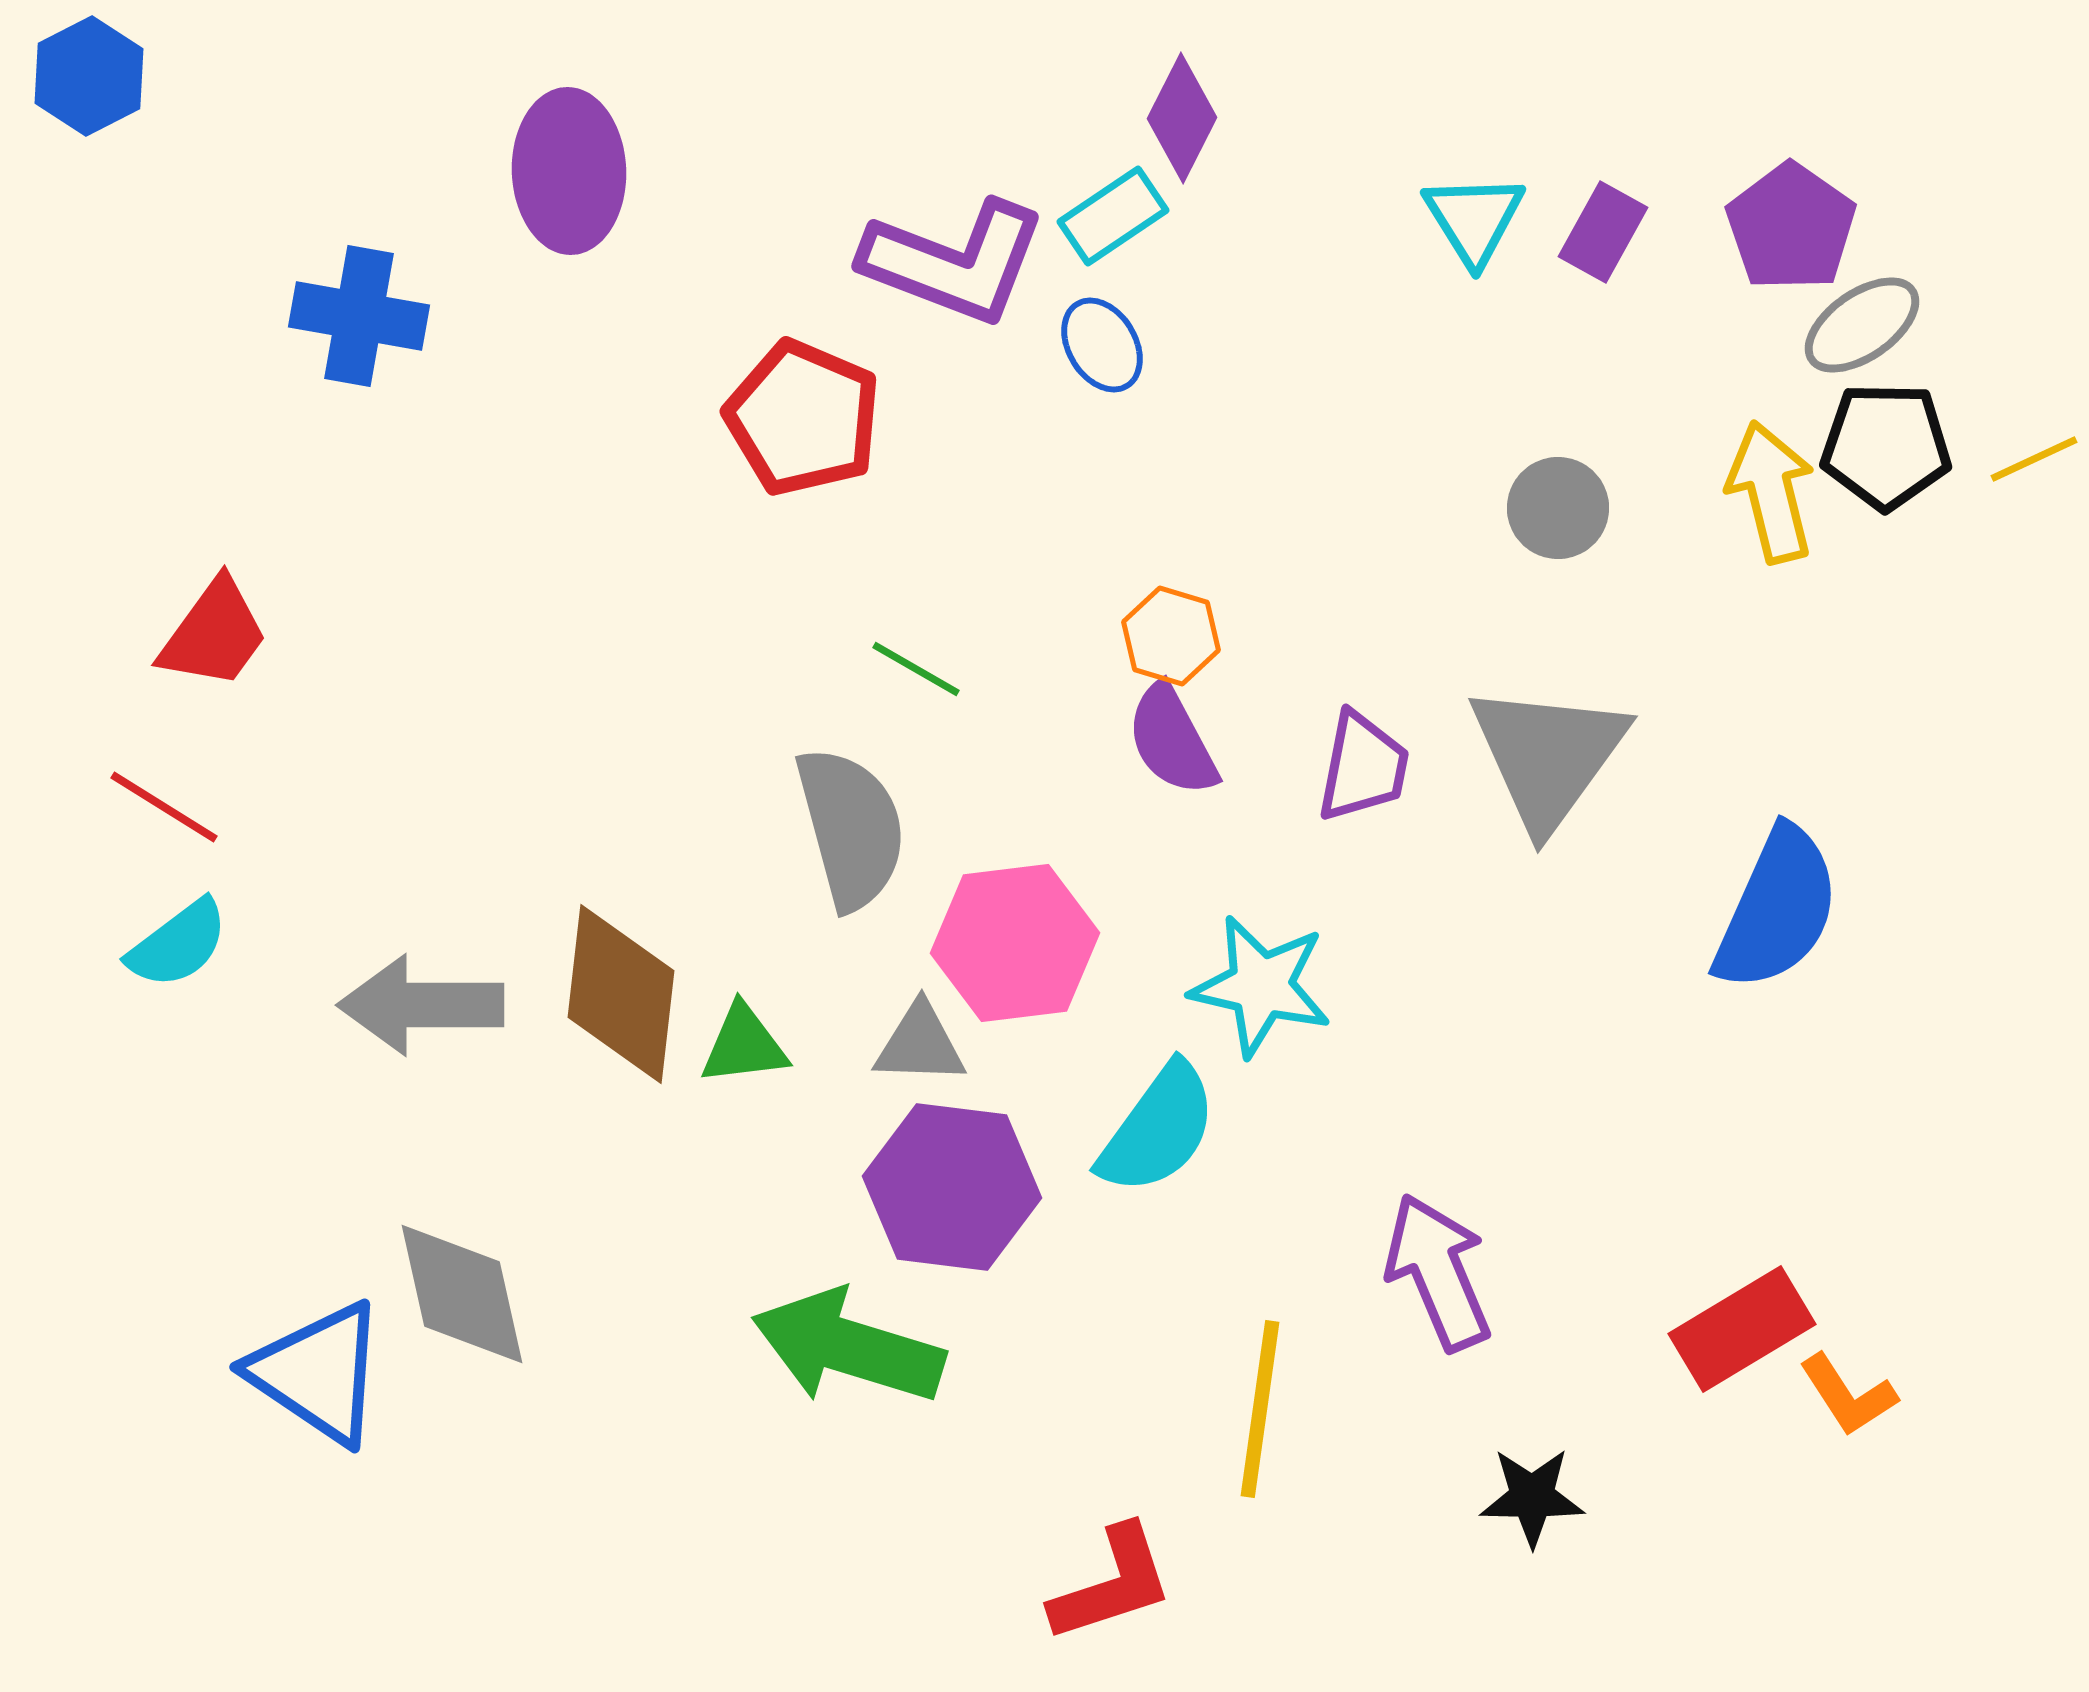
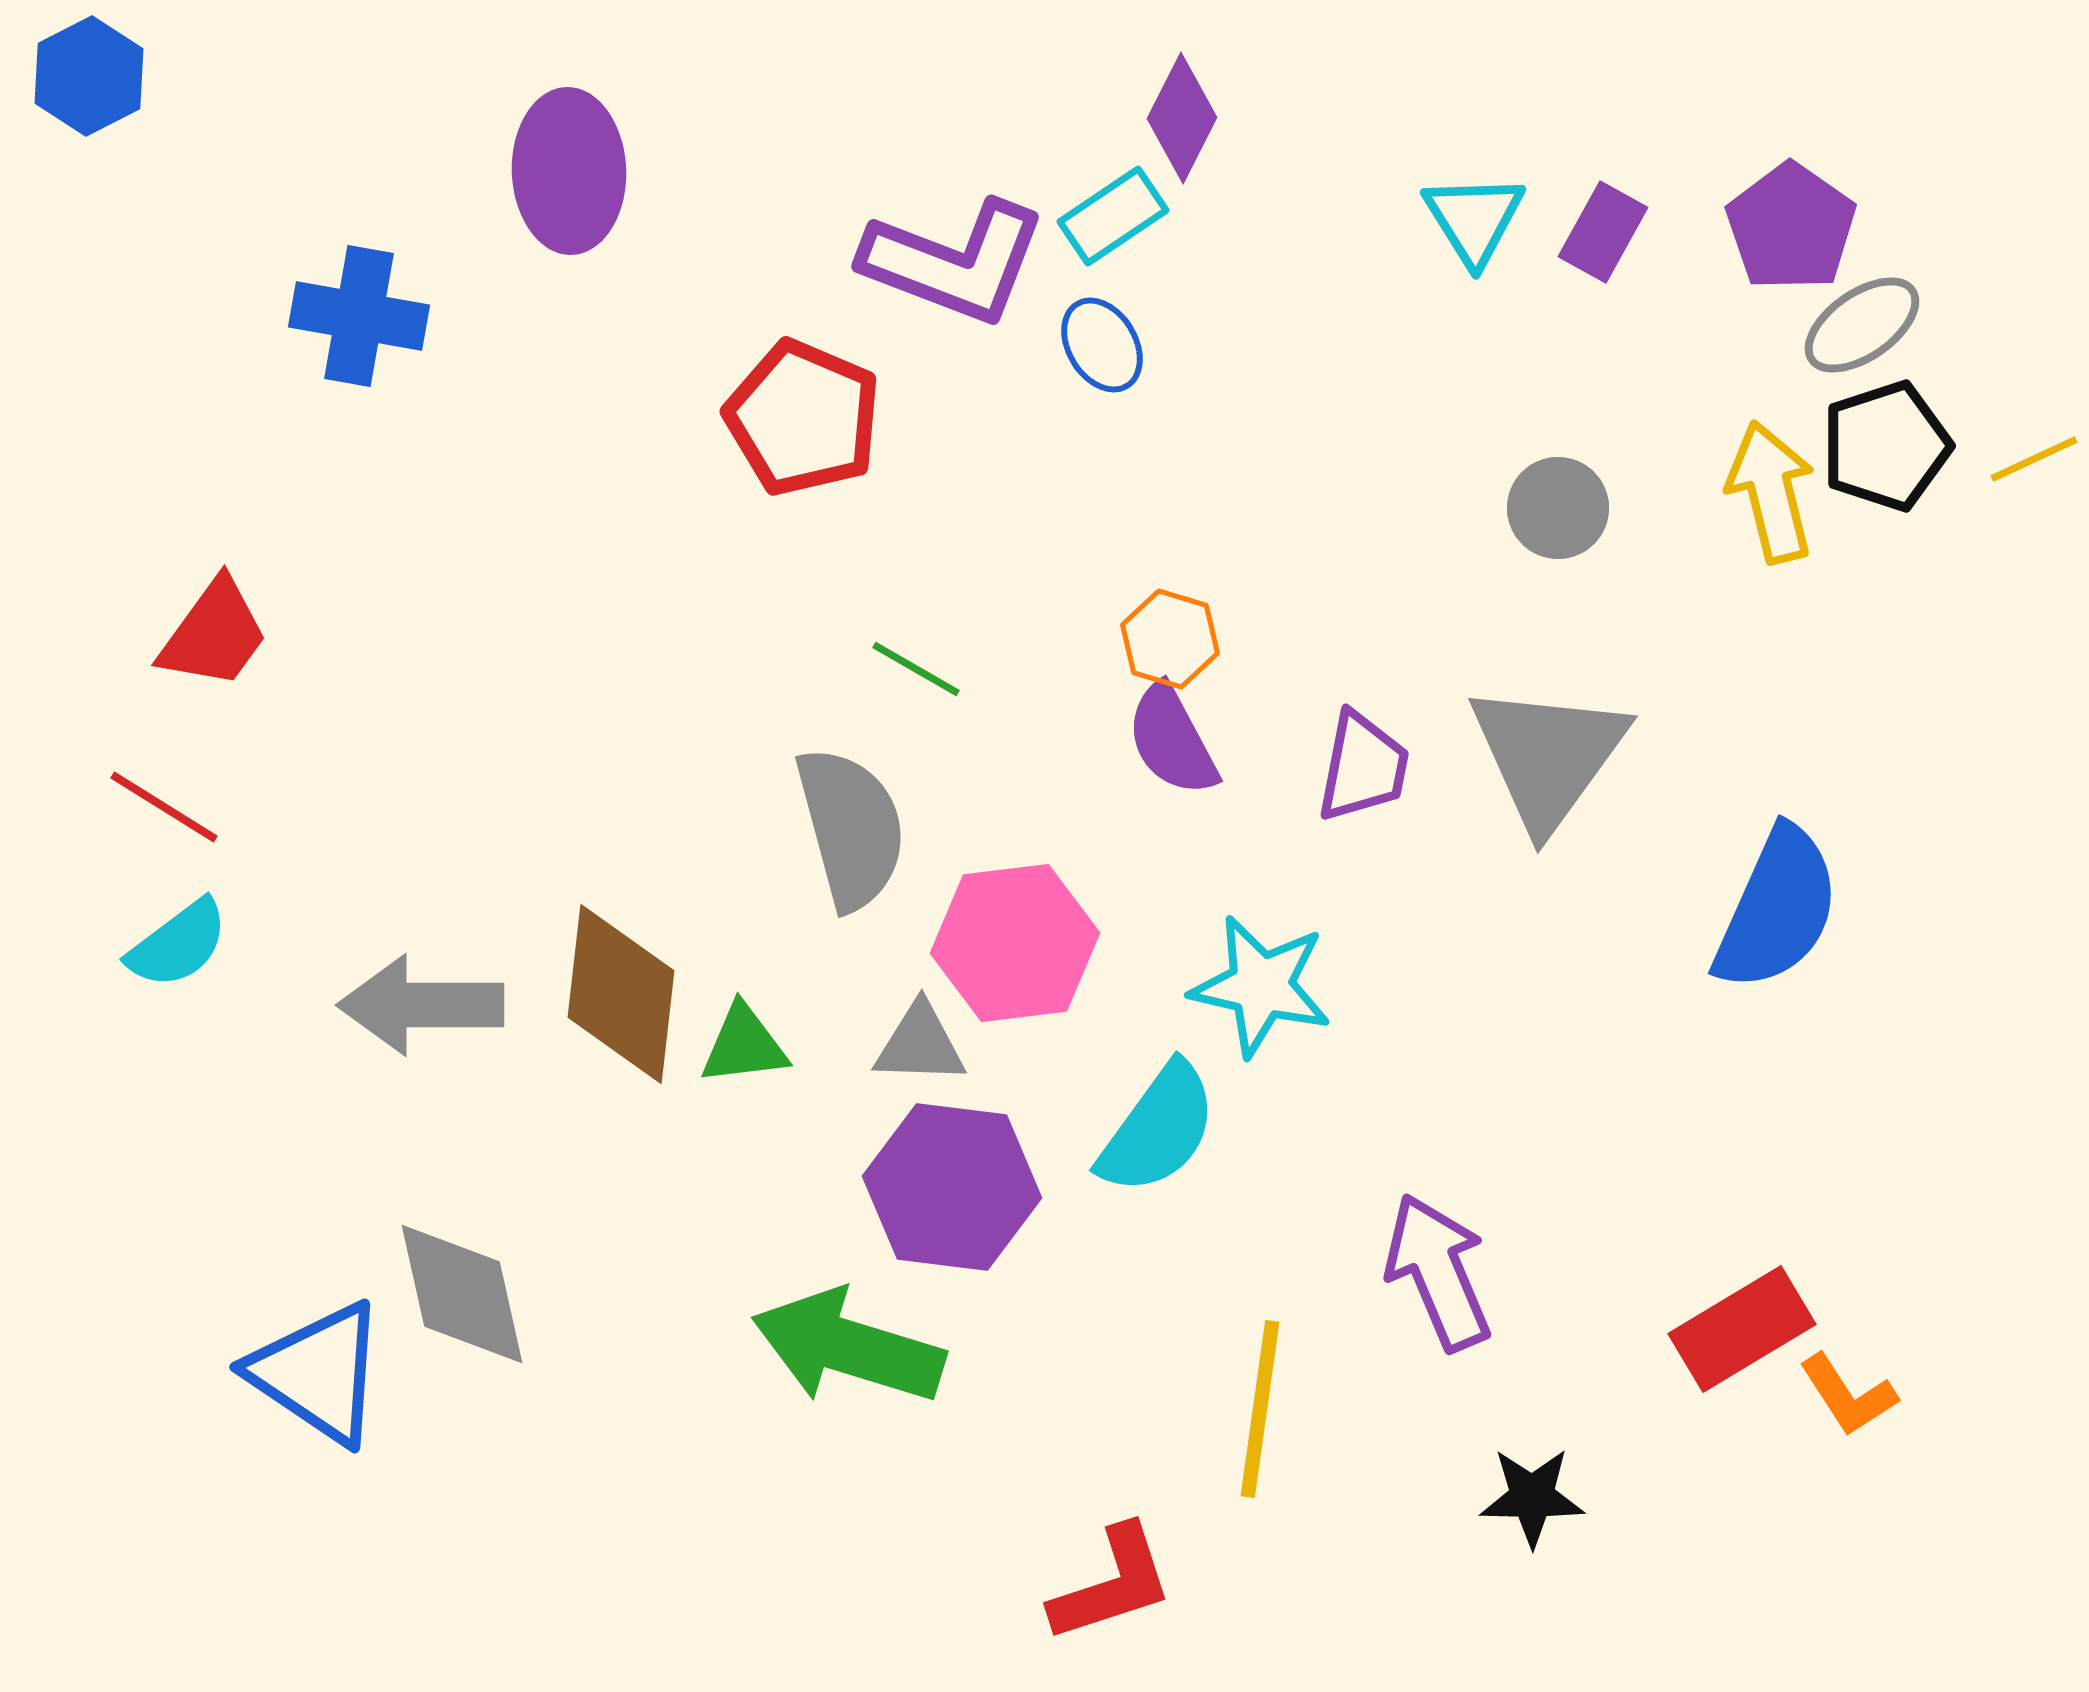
black pentagon at (1886, 446): rotated 19 degrees counterclockwise
orange hexagon at (1171, 636): moved 1 px left, 3 px down
